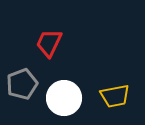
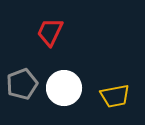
red trapezoid: moved 1 px right, 11 px up
white circle: moved 10 px up
